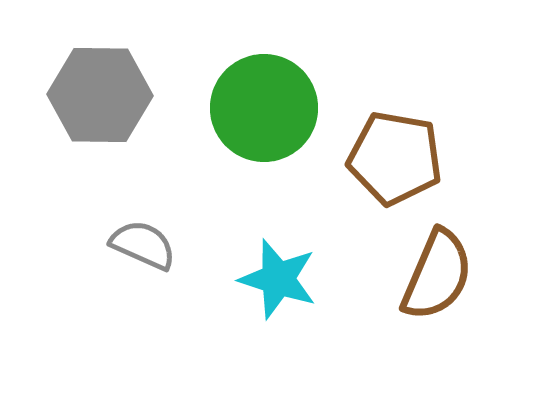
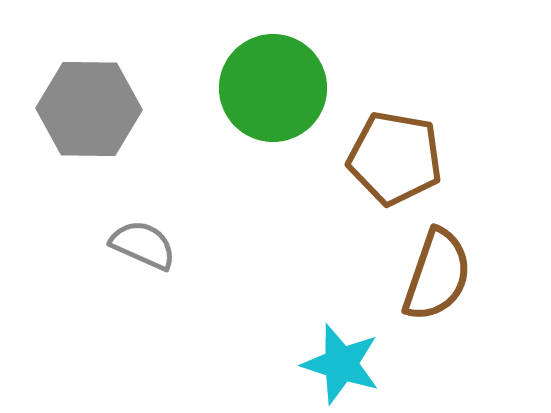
gray hexagon: moved 11 px left, 14 px down
green circle: moved 9 px right, 20 px up
brown semicircle: rotated 4 degrees counterclockwise
cyan star: moved 63 px right, 85 px down
